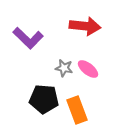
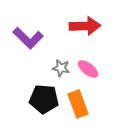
red arrow: rotated 8 degrees counterclockwise
gray star: moved 3 px left
orange rectangle: moved 1 px right, 6 px up
